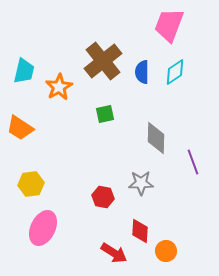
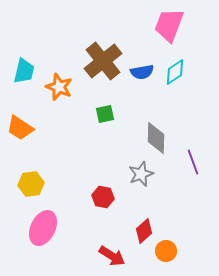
blue semicircle: rotated 100 degrees counterclockwise
orange star: rotated 20 degrees counterclockwise
gray star: moved 9 px up; rotated 20 degrees counterclockwise
red diamond: moved 4 px right; rotated 45 degrees clockwise
red arrow: moved 2 px left, 3 px down
